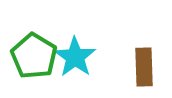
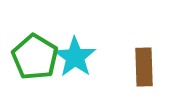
green pentagon: moved 1 px right, 1 px down
